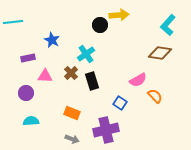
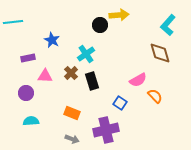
brown diamond: rotated 65 degrees clockwise
